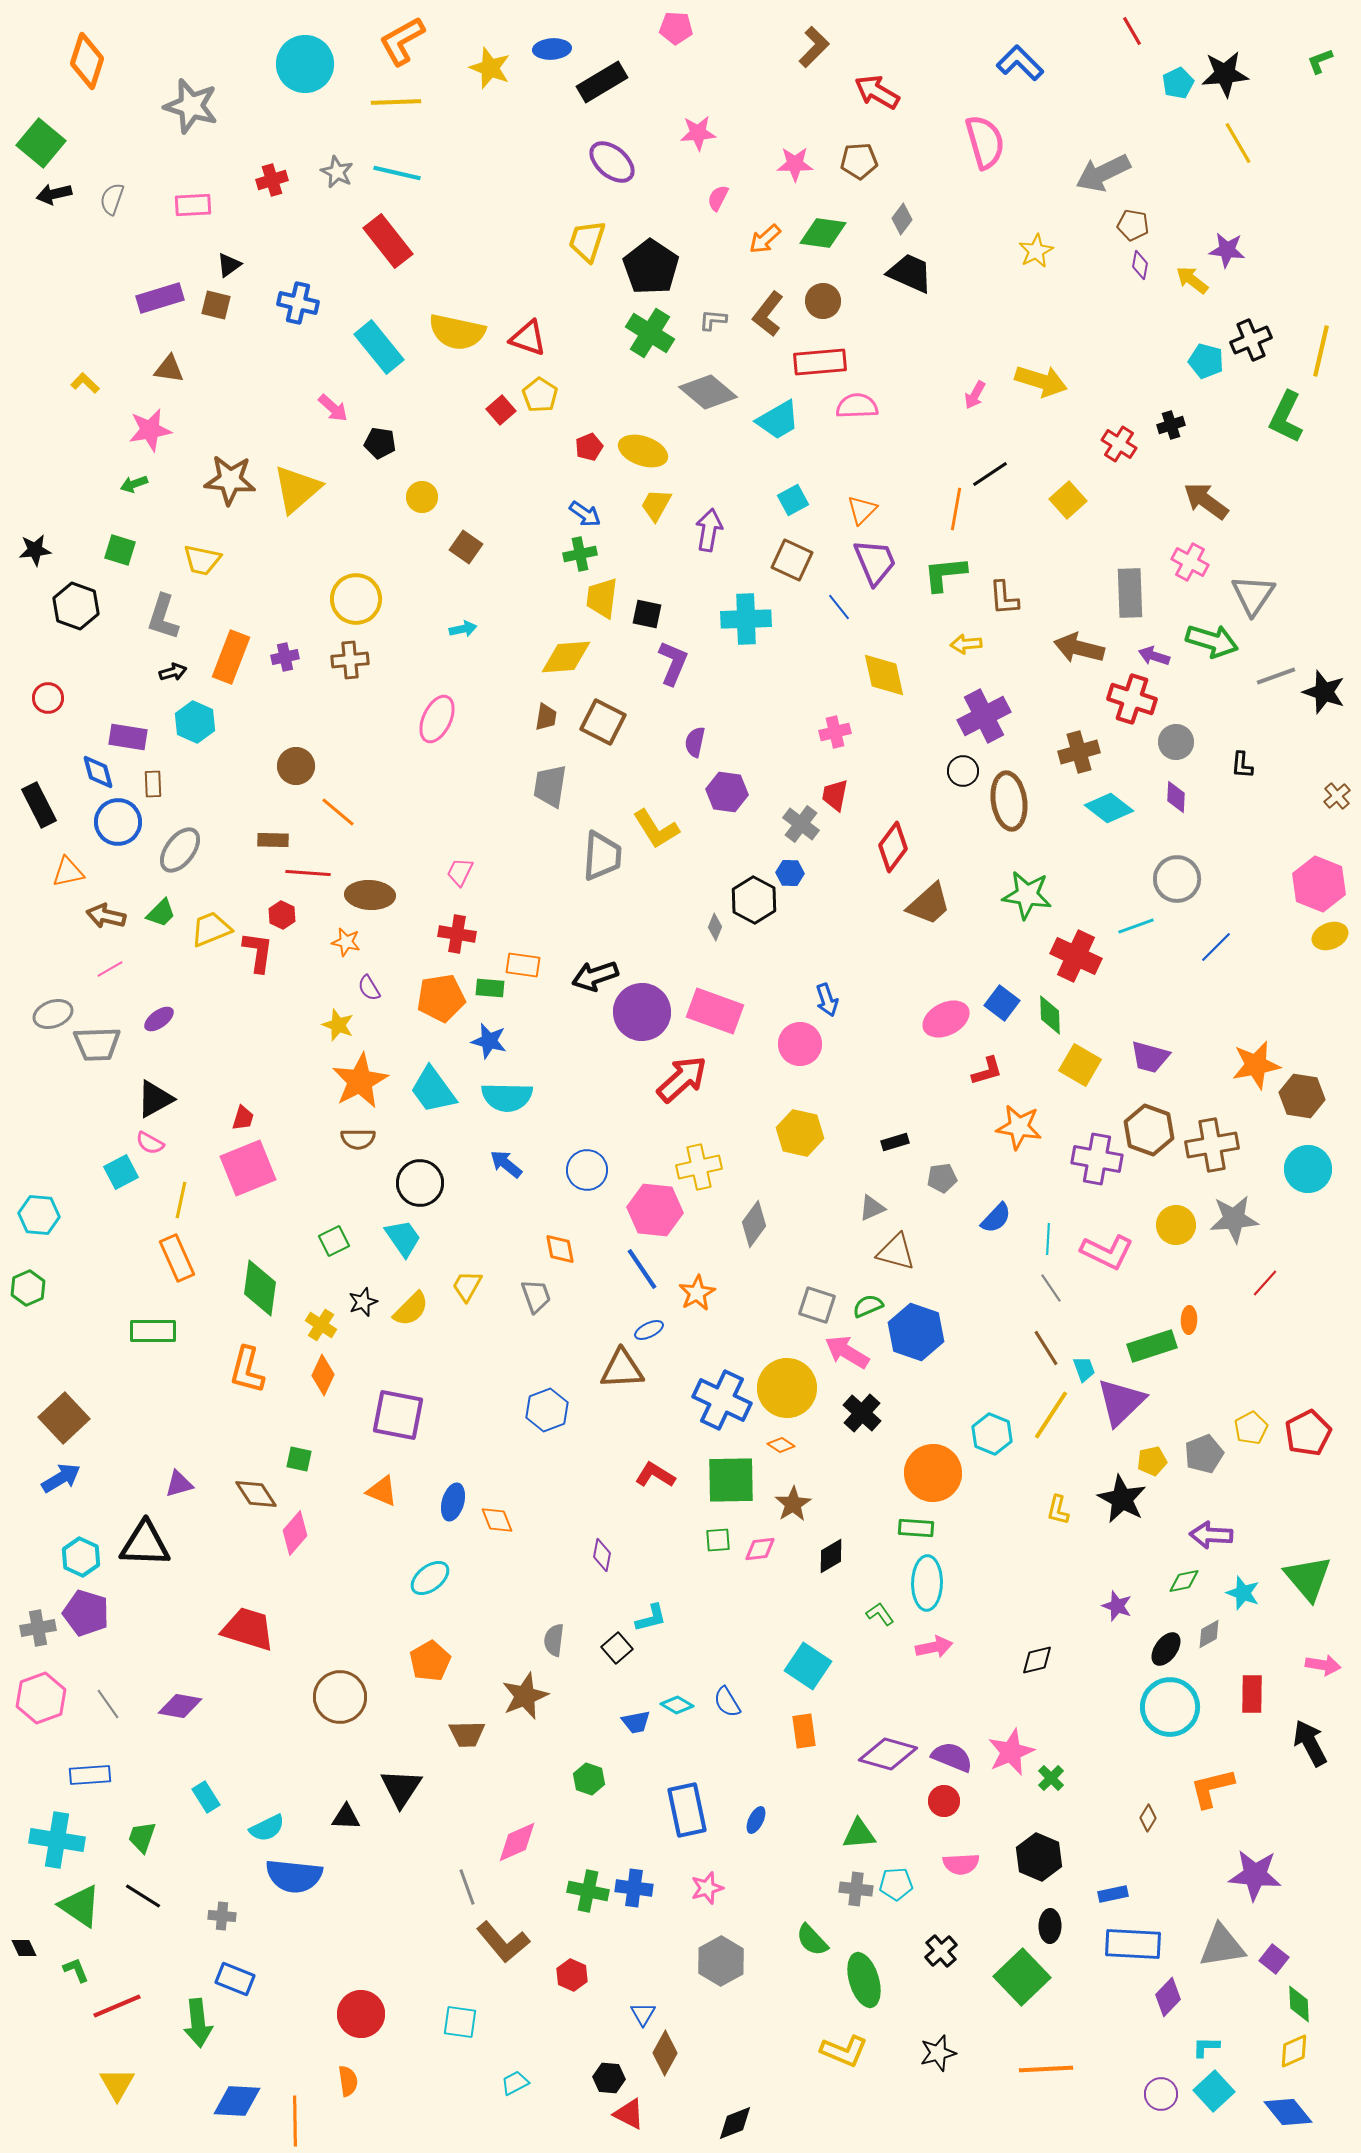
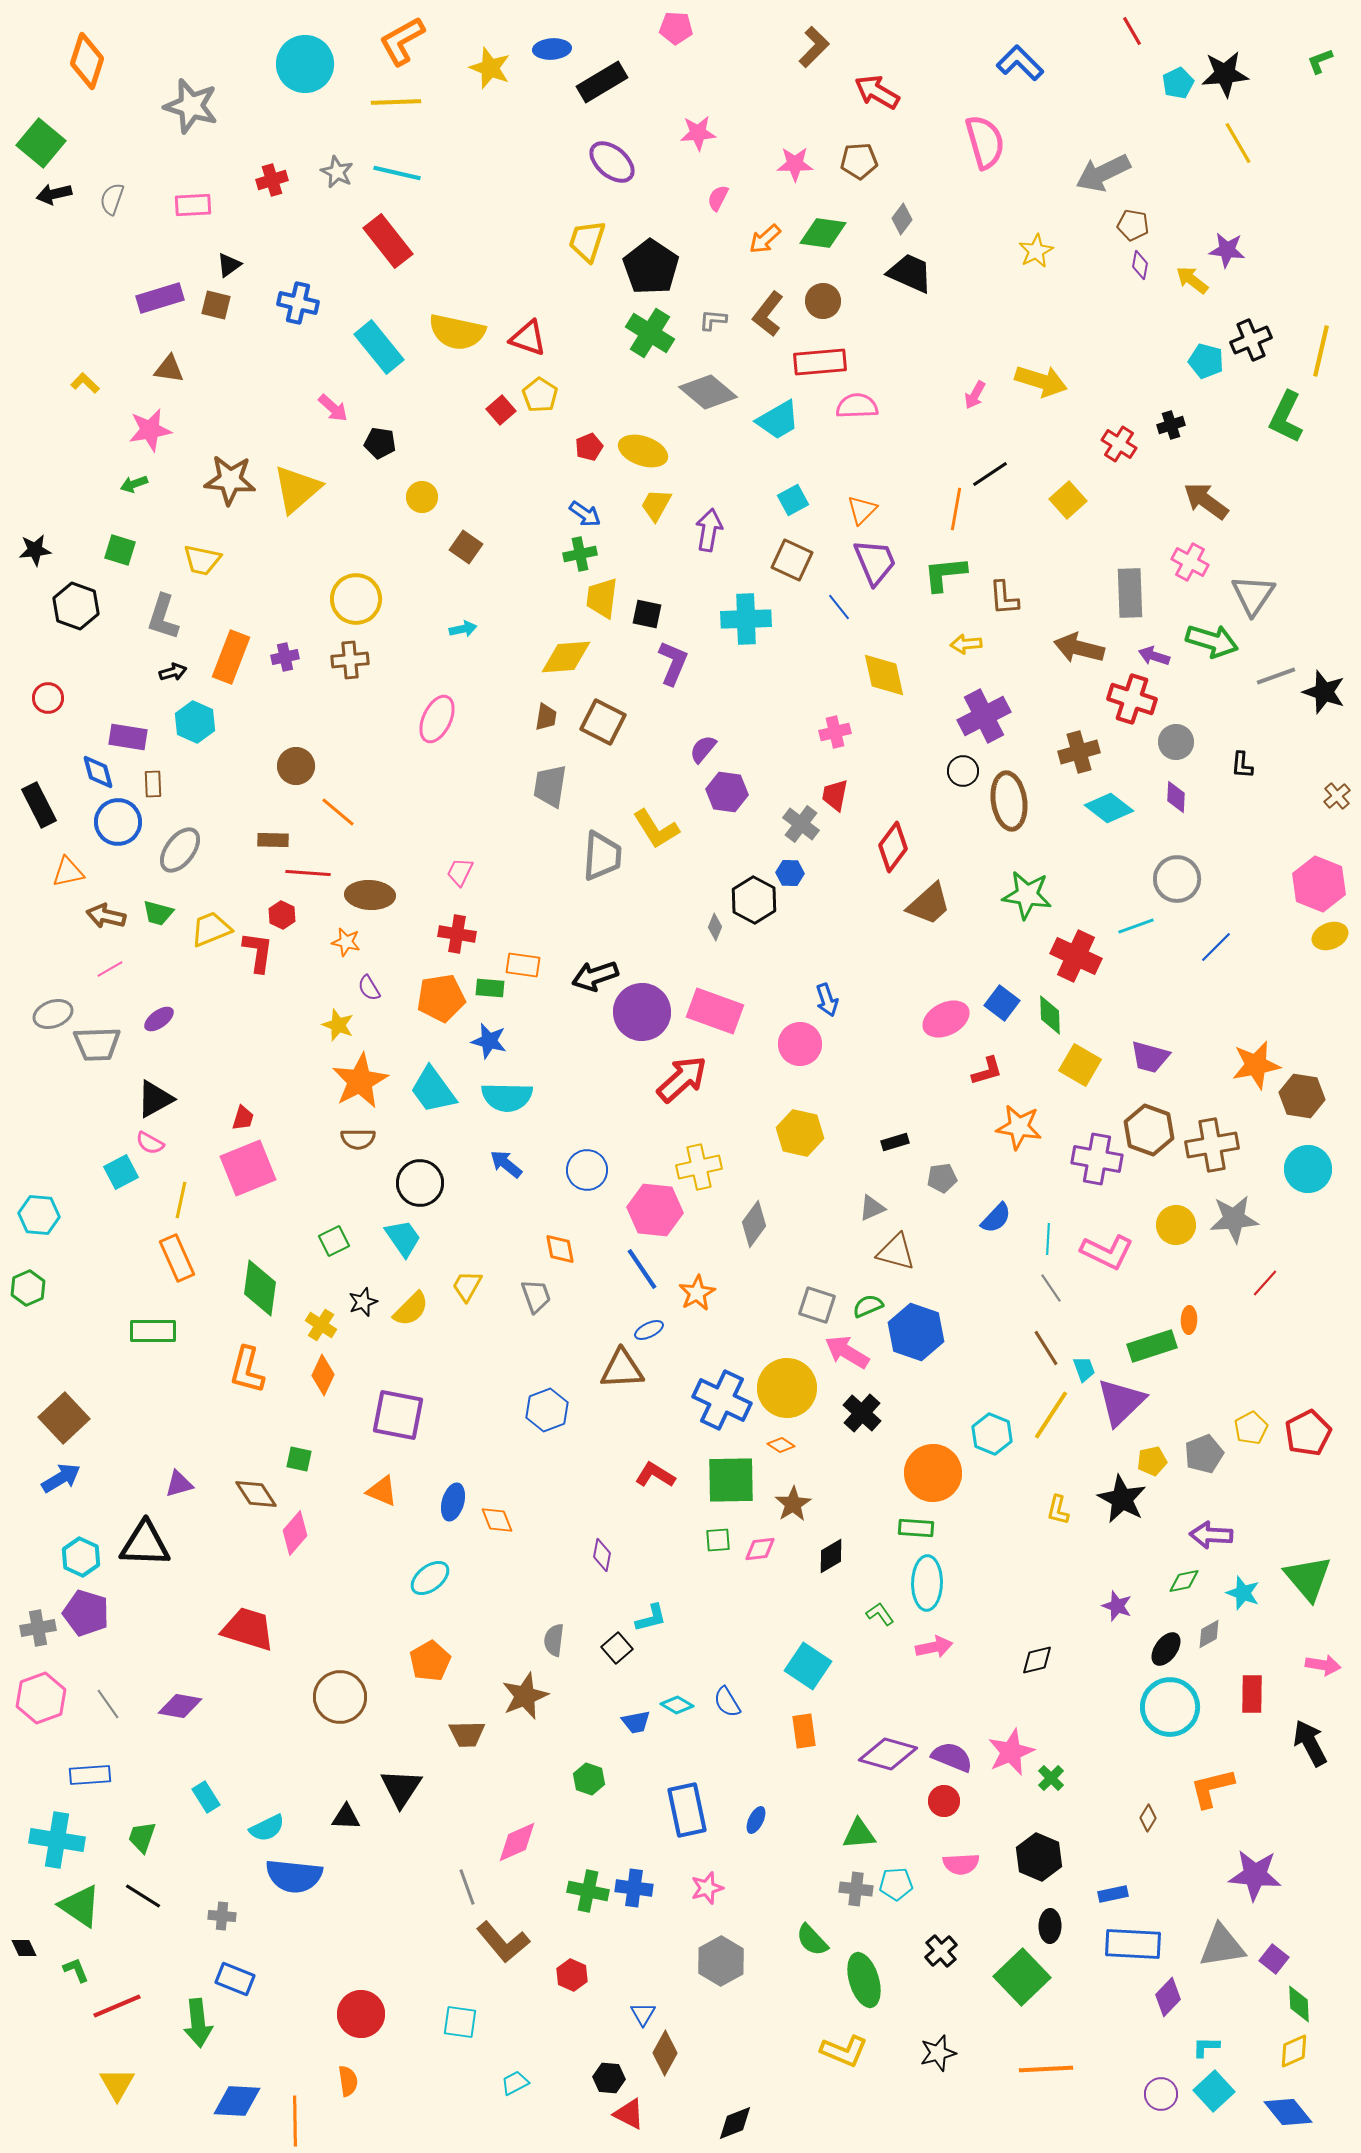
purple semicircle at (695, 742): moved 8 px right, 7 px down; rotated 28 degrees clockwise
green trapezoid at (161, 913): moved 3 px left; rotated 60 degrees clockwise
